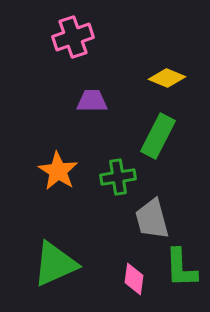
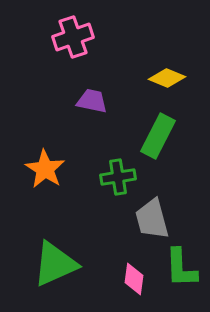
purple trapezoid: rotated 12 degrees clockwise
orange star: moved 13 px left, 2 px up
